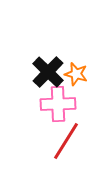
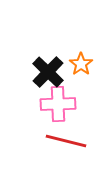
orange star: moved 5 px right, 10 px up; rotated 20 degrees clockwise
red line: rotated 72 degrees clockwise
